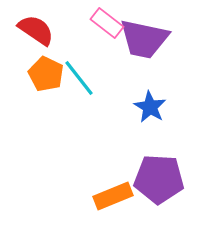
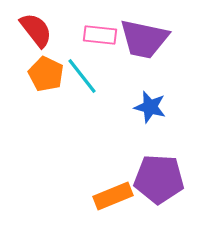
pink rectangle: moved 7 px left, 12 px down; rotated 32 degrees counterclockwise
red semicircle: rotated 18 degrees clockwise
cyan line: moved 3 px right, 2 px up
blue star: rotated 16 degrees counterclockwise
